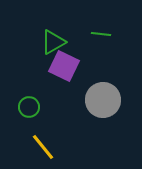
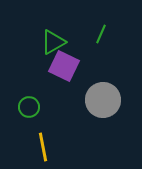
green line: rotated 72 degrees counterclockwise
yellow line: rotated 28 degrees clockwise
